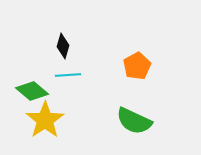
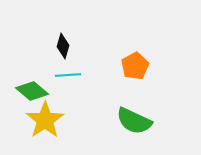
orange pentagon: moved 2 px left
